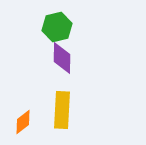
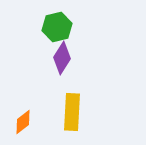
purple diamond: rotated 32 degrees clockwise
yellow rectangle: moved 10 px right, 2 px down
